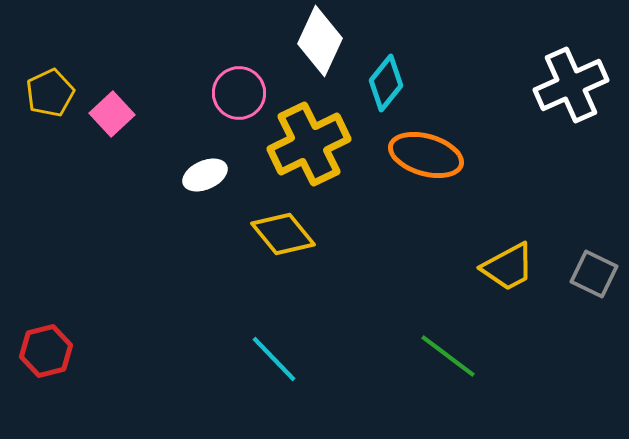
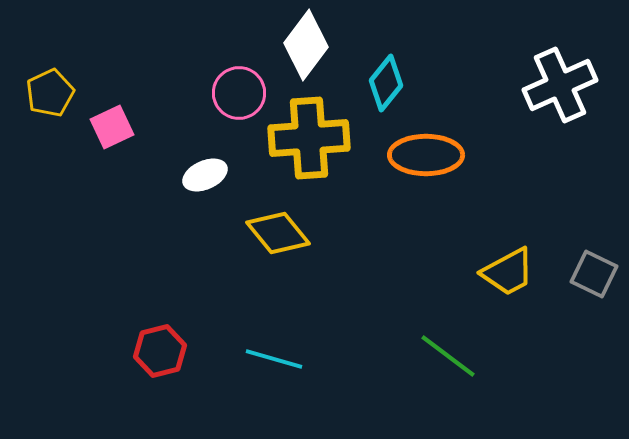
white diamond: moved 14 px left, 4 px down; rotated 12 degrees clockwise
white cross: moved 11 px left
pink square: moved 13 px down; rotated 18 degrees clockwise
yellow cross: moved 6 px up; rotated 22 degrees clockwise
orange ellipse: rotated 16 degrees counterclockwise
yellow diamond: moved 5 px left, 1 px up
yellow trapezoid: moved 5 px down
red hexagon: moved 114 px right
cyan line: rotated 30 degrees counterclockwise
